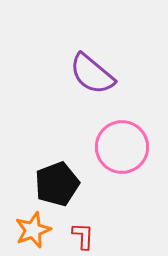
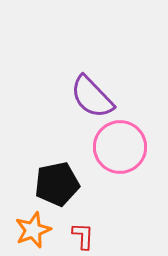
purple semicircle: moved 23 px down; rotated 6 degrees clockwise
pink circle: moved 2 px left
black pentagon: rotated 9 degrees clockwise
